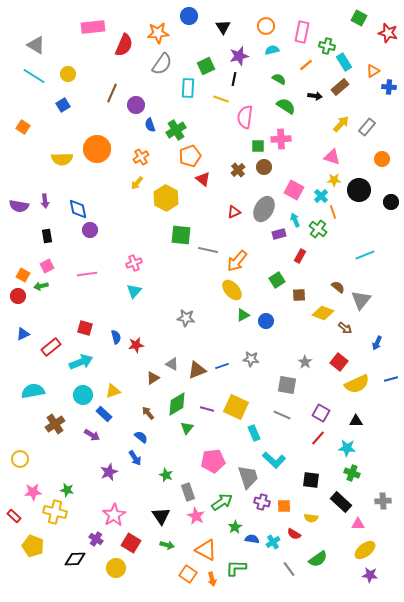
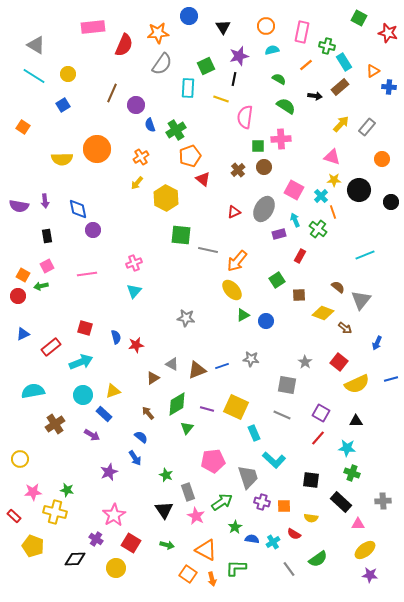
purple circle at (90, 230): moved 3 px right
black triangle at (161, 516): moved 3 px right, 6 px up
